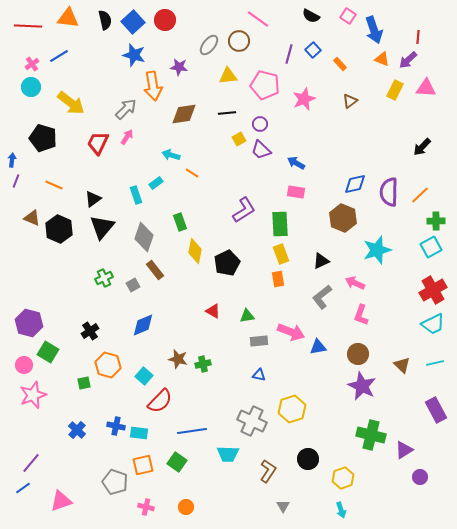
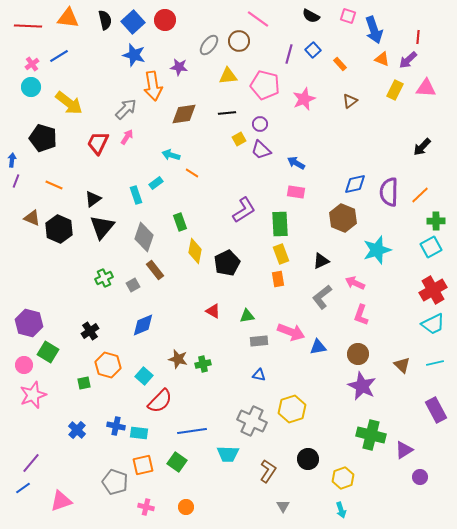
pink square at (348, 16): rotated 14 degrees counterclockwise
yellow arrow at (71, 103): moved 2 px left
